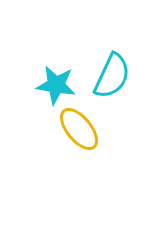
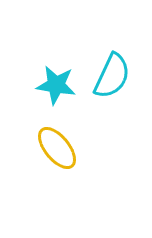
yellow ellipse: moved 22 px left, 19 px down
